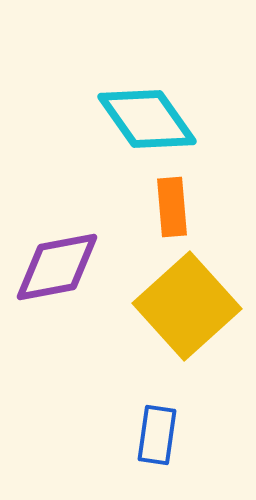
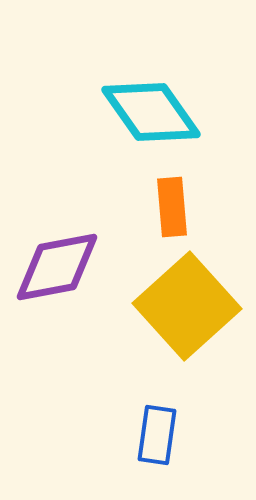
cyan diamond: moved 4 px right, 7 px up
